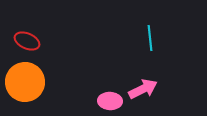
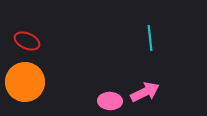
pink arrow: moved 2 px right, 3 px down
